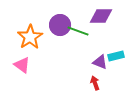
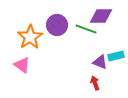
purple circle: moved 3 px left
green line: moved 8 px right, 2 px up
